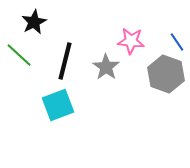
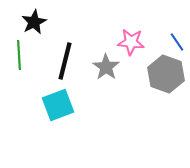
pink star: moved 1 px down
green line: rotated 44 degrees clockwise
